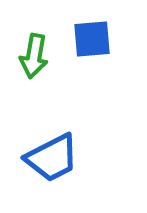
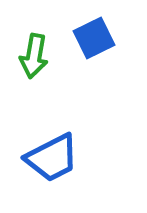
blue square: moved 2 px right, 1 px up; rotated 21 degrees counterclockwise
